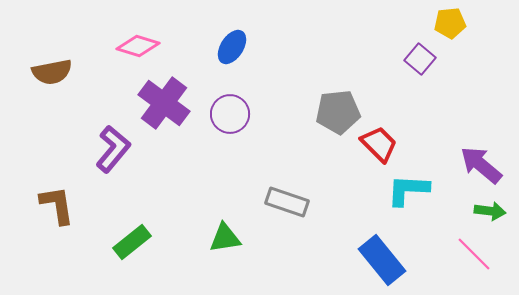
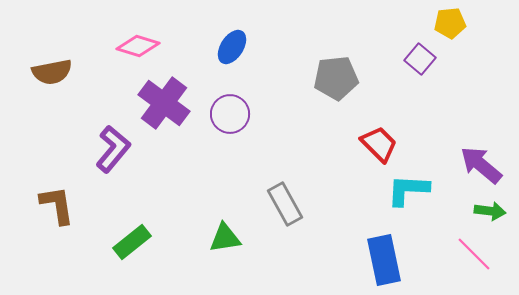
gray pentagon: moved 2 px left, 34 px up
gray rectangle: moved 2 px left, 2 px down; rotated 42 degrees clockwise
blue rectangle: moved 2 px right; rotated 27 degrees clockwise
